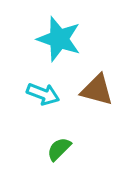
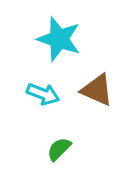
brown triangle: rotated 9 degrees clockwise
